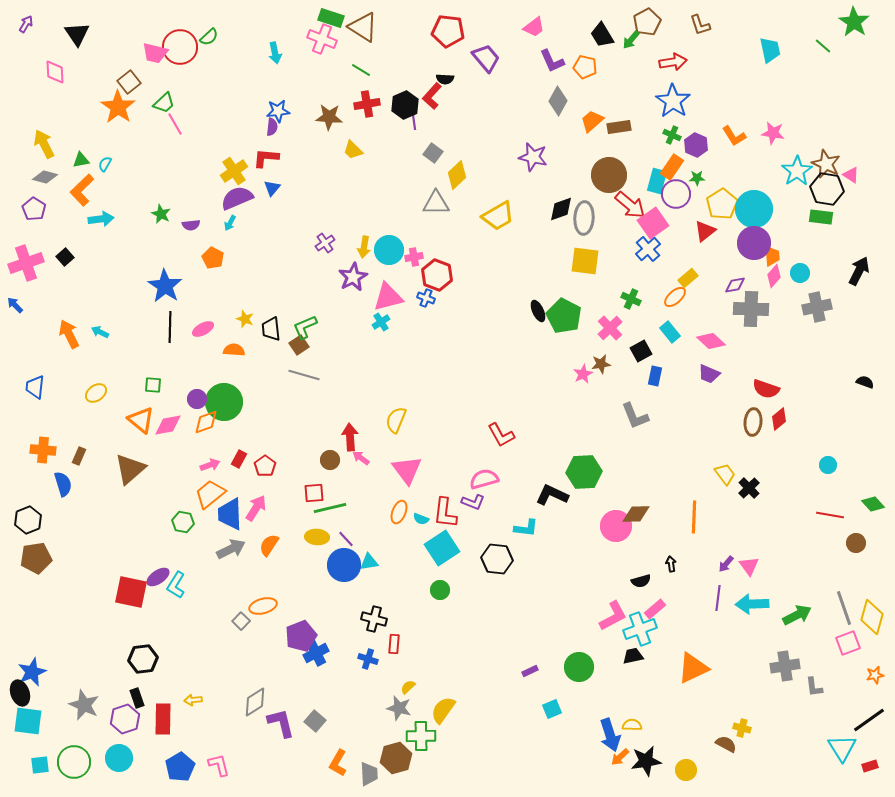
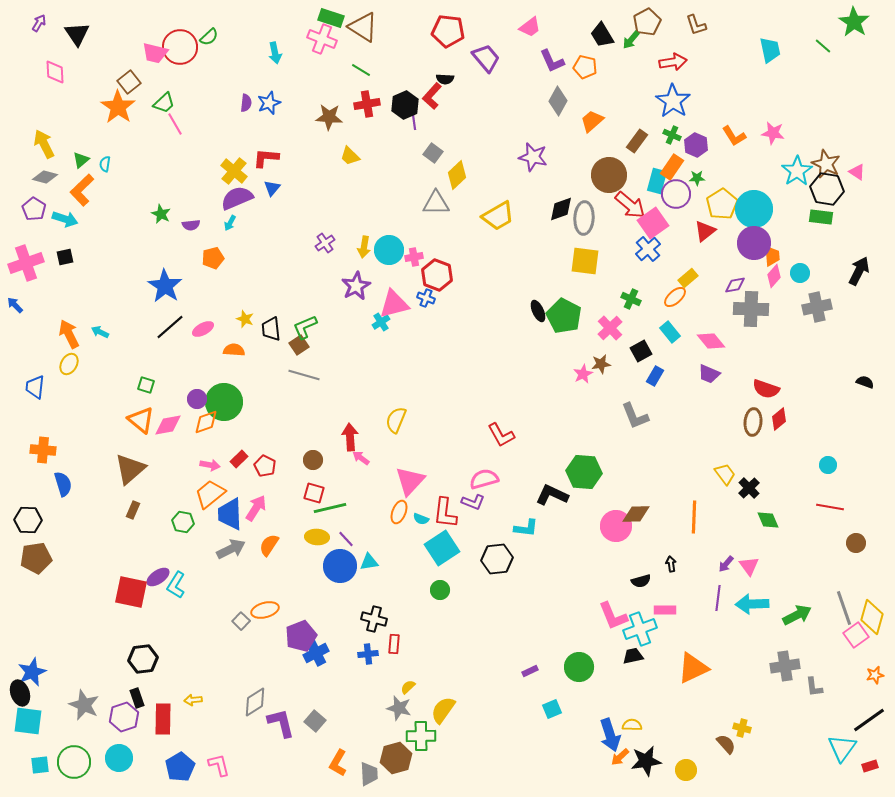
purple arrow at (26, 24): moved 13 px right, 1 px up
brown L-shape at (700, 25): moved 4 px left
pink trapezoid at (534, 27): moved 4 px left
blue star at (278, 111): moved 9 px left, 8 px up; rotated 15 degrees counterclockwise
purple semicircle at (272, 127): moved 26 px left, 24 px up
brown rectangle at (619, 127): moved 18 px right, 14 px down; rotated 45 degrees counterclockwise
yellow trapezoid at (353, 150): moved 3 px left, 6 px down
green triangle at (81, 160): rotated 30 degrees counterclockwise
cyan semicircle at (105, 164): rotated 21 degrees counterclockwise
yellow cross at (234, 171): rotated 16 degrees counterclockwise
pink triangle at (851, 175): moved 6 px right, 3 px up
cyan arrow at (101, 219): moved 36 px left; rotated 25 degrees clockwise
black square at (65, 257): rotated 30 degrees clockwise
orange pentagon at (213, 258): rotated 30 degrees clockwise
purple star at (353, 277): moved 3 px right, 9 px down
pink triangle at (388, 297): moved 6 px right, 7 px down
black line at (170, 327): rotated 48 degrees clockwise
pink diamond at (711, 341): rotated 8 degrees clockwise
blue rectangle at (655, 376): rotated 18 degrees clockwise
green square at (153, 385): moved 7 px left; rotated 12 degrees clockwise
yellow ellipse at (96, 393): moved 27 px left, 29 px up; rotated 25 degrees counterclockwise
brown rectangle at (79, 456): moved 54 px right, 54 px down
red rectangle at (239, 459): rotated 18 degrees clockwise
brown circle at (330, 460): moved 17 px left
pink arrow at (210, 465): rotated 30 degrees clockwise
red pentagon at (265, 466): rotated 10 degrees counterclockwise
pink triangle at (407, 470): moved 3 px right, 11 px down; rotated 20 degrees clockwise
green hexagon at (584, 472): rotated 8 degrees clockwise
red square at (314, 493): rotated 20 degrees clockwise
green diamond at (873, 504): moved 105 px left, 16 px down; rotated 20 degrees clockwise
red line at (830, 515): moved 8 px up
black hexagon at (28, 520): rotated 24 degrees clockwise
black hexagon at (497, 559): rotated 12 degrees counterclockwise
blue circle at (344, 565): moved 4 px left, 1 px down
orange ellipse at (263, 606): moved 2 px right, 4 px down
pink rectangle at (655, 609): moved 10 px right, 1 px down; rotated 40 degrees clockwise
pink L-shape at (613, 616): rotated 96 degrees clockwise
pink square at (848, 643): moved 8 px right, 8 px up; rotated 15 degrees counterclockwise
blue cross at (368, 659): moved 5 px up; rotated 24 degrees counterclockwise
purple hexagon at (125, 719): moved 1 px left, 2 px up
brown semicircle at (726, 744): rotated 20 degrees clockwise
cyan triangle at (842, 748): rotated 8 degrees clockwise
